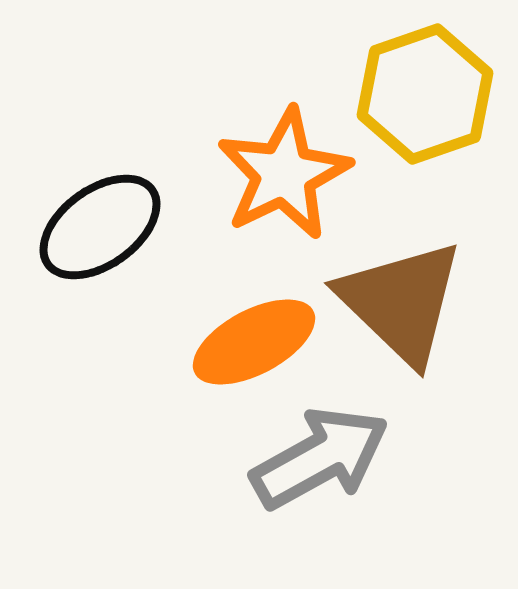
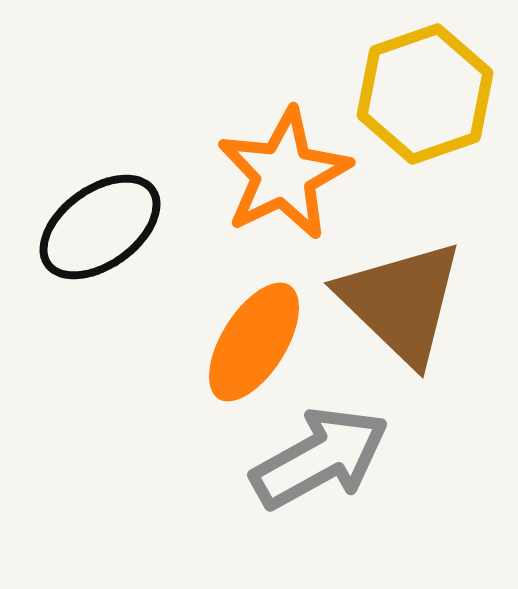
orange ellipse: rotated 30 degrees counterclockwise
